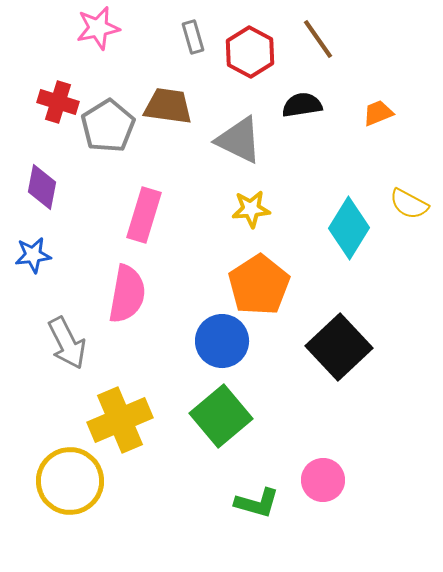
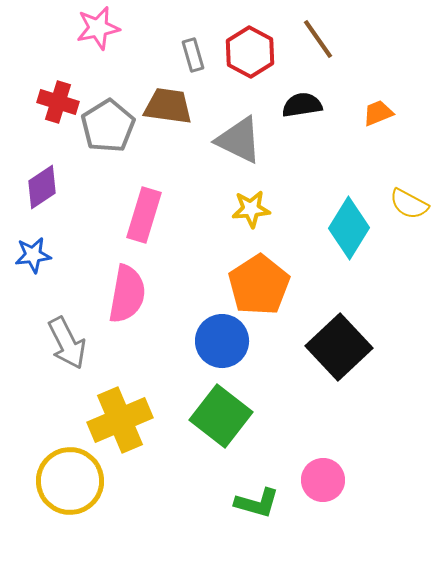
gray rectangle: moved 18 px down
purple diamond: rotated 45 degrees clockwise
green square: rotated 12 degrees counterclockwise
